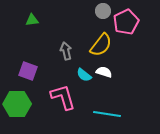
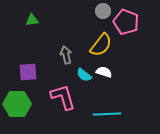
pink pentagon: rotated 25 degrees counterclockwise
gray arrow: moved 4 px down
purple square: moved 1 px down; rotated 24 degrees counterclockwise
cyan line: rotated 12 degrees counterclockwise
